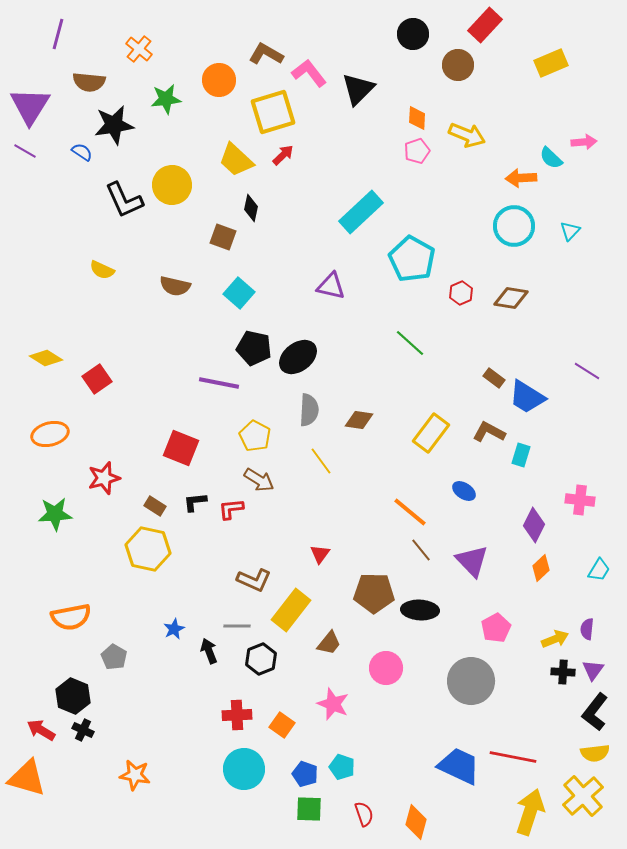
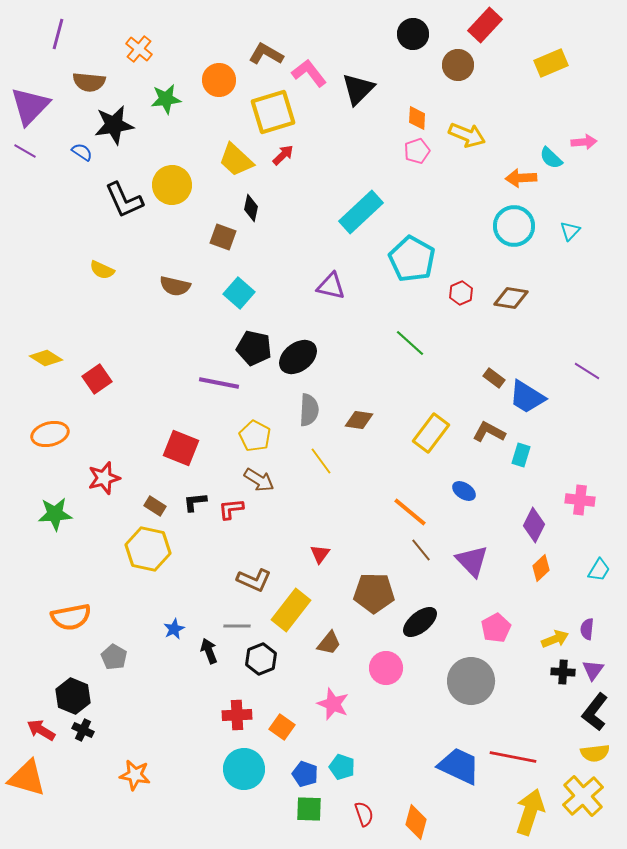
purple triangle at (30, 106): rotated 12 degrees clockwise
black ellipse at (420, 610): moved 12 px down; rotated 42 degrees counterclockwise
orange square at (282, 725): moved 2 px down
